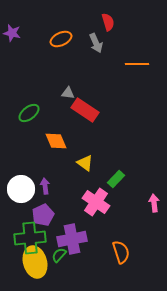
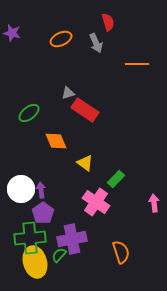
gray triangle: rotated 24 degrees counterclockwise
purple arrow: moved 4 px left, 4 px down
purple pentagon: moved 2 px up; rotated 10 degrees counterclockwise
